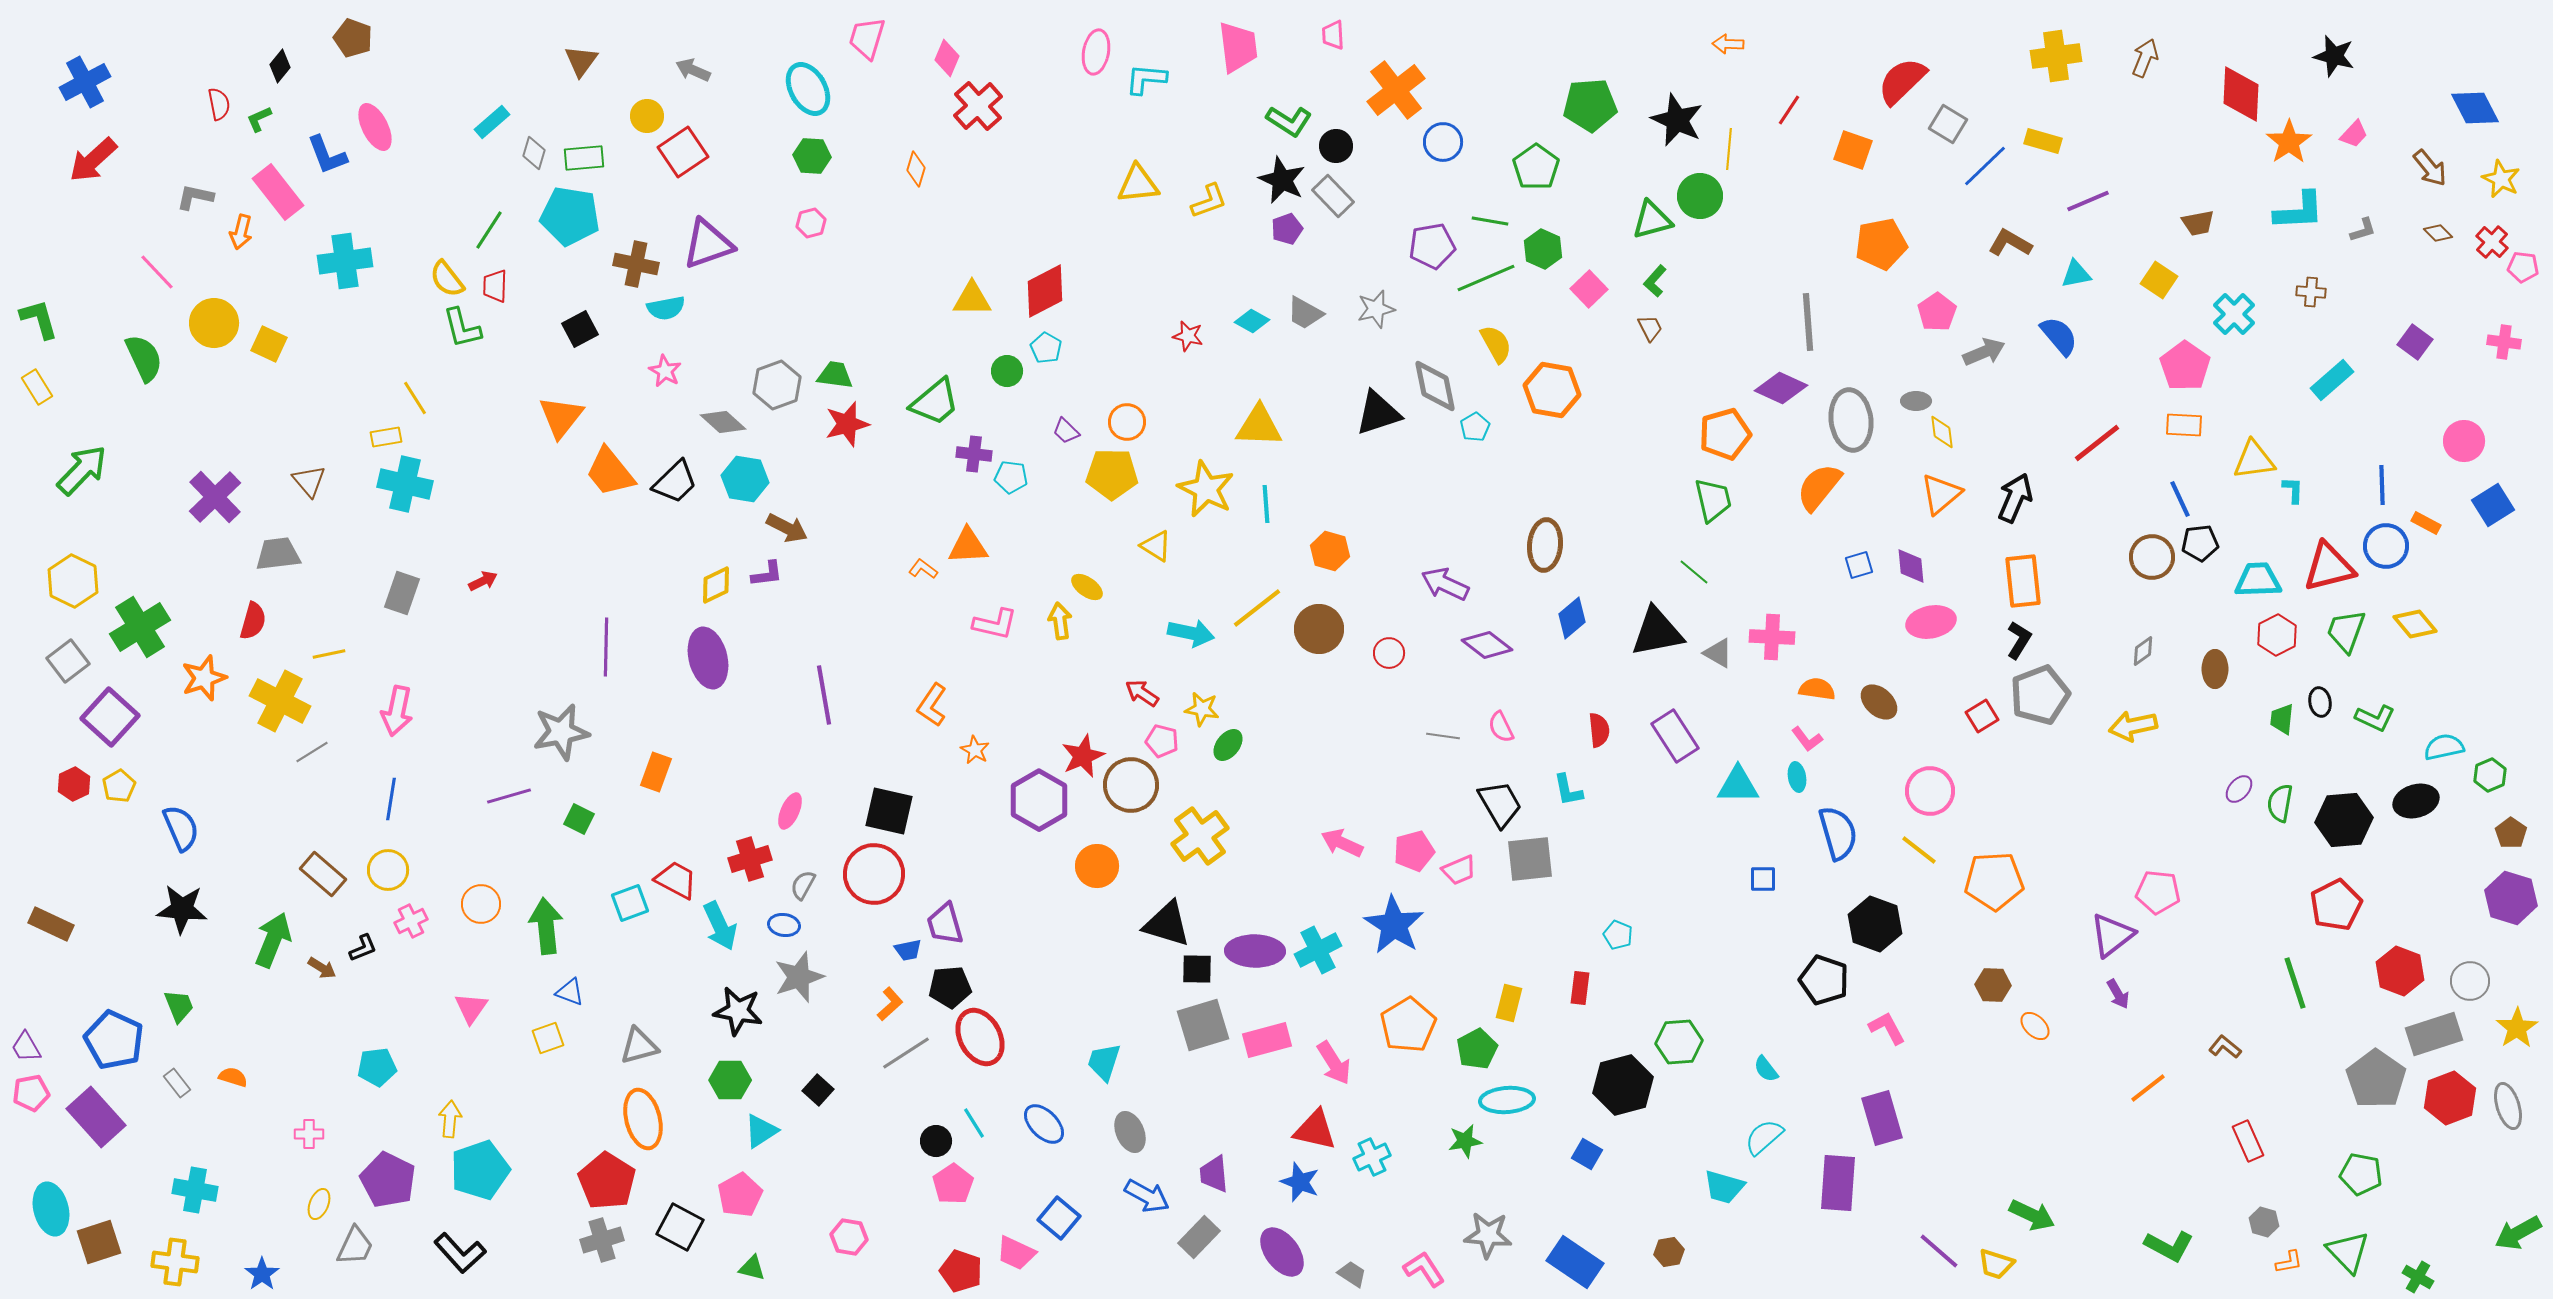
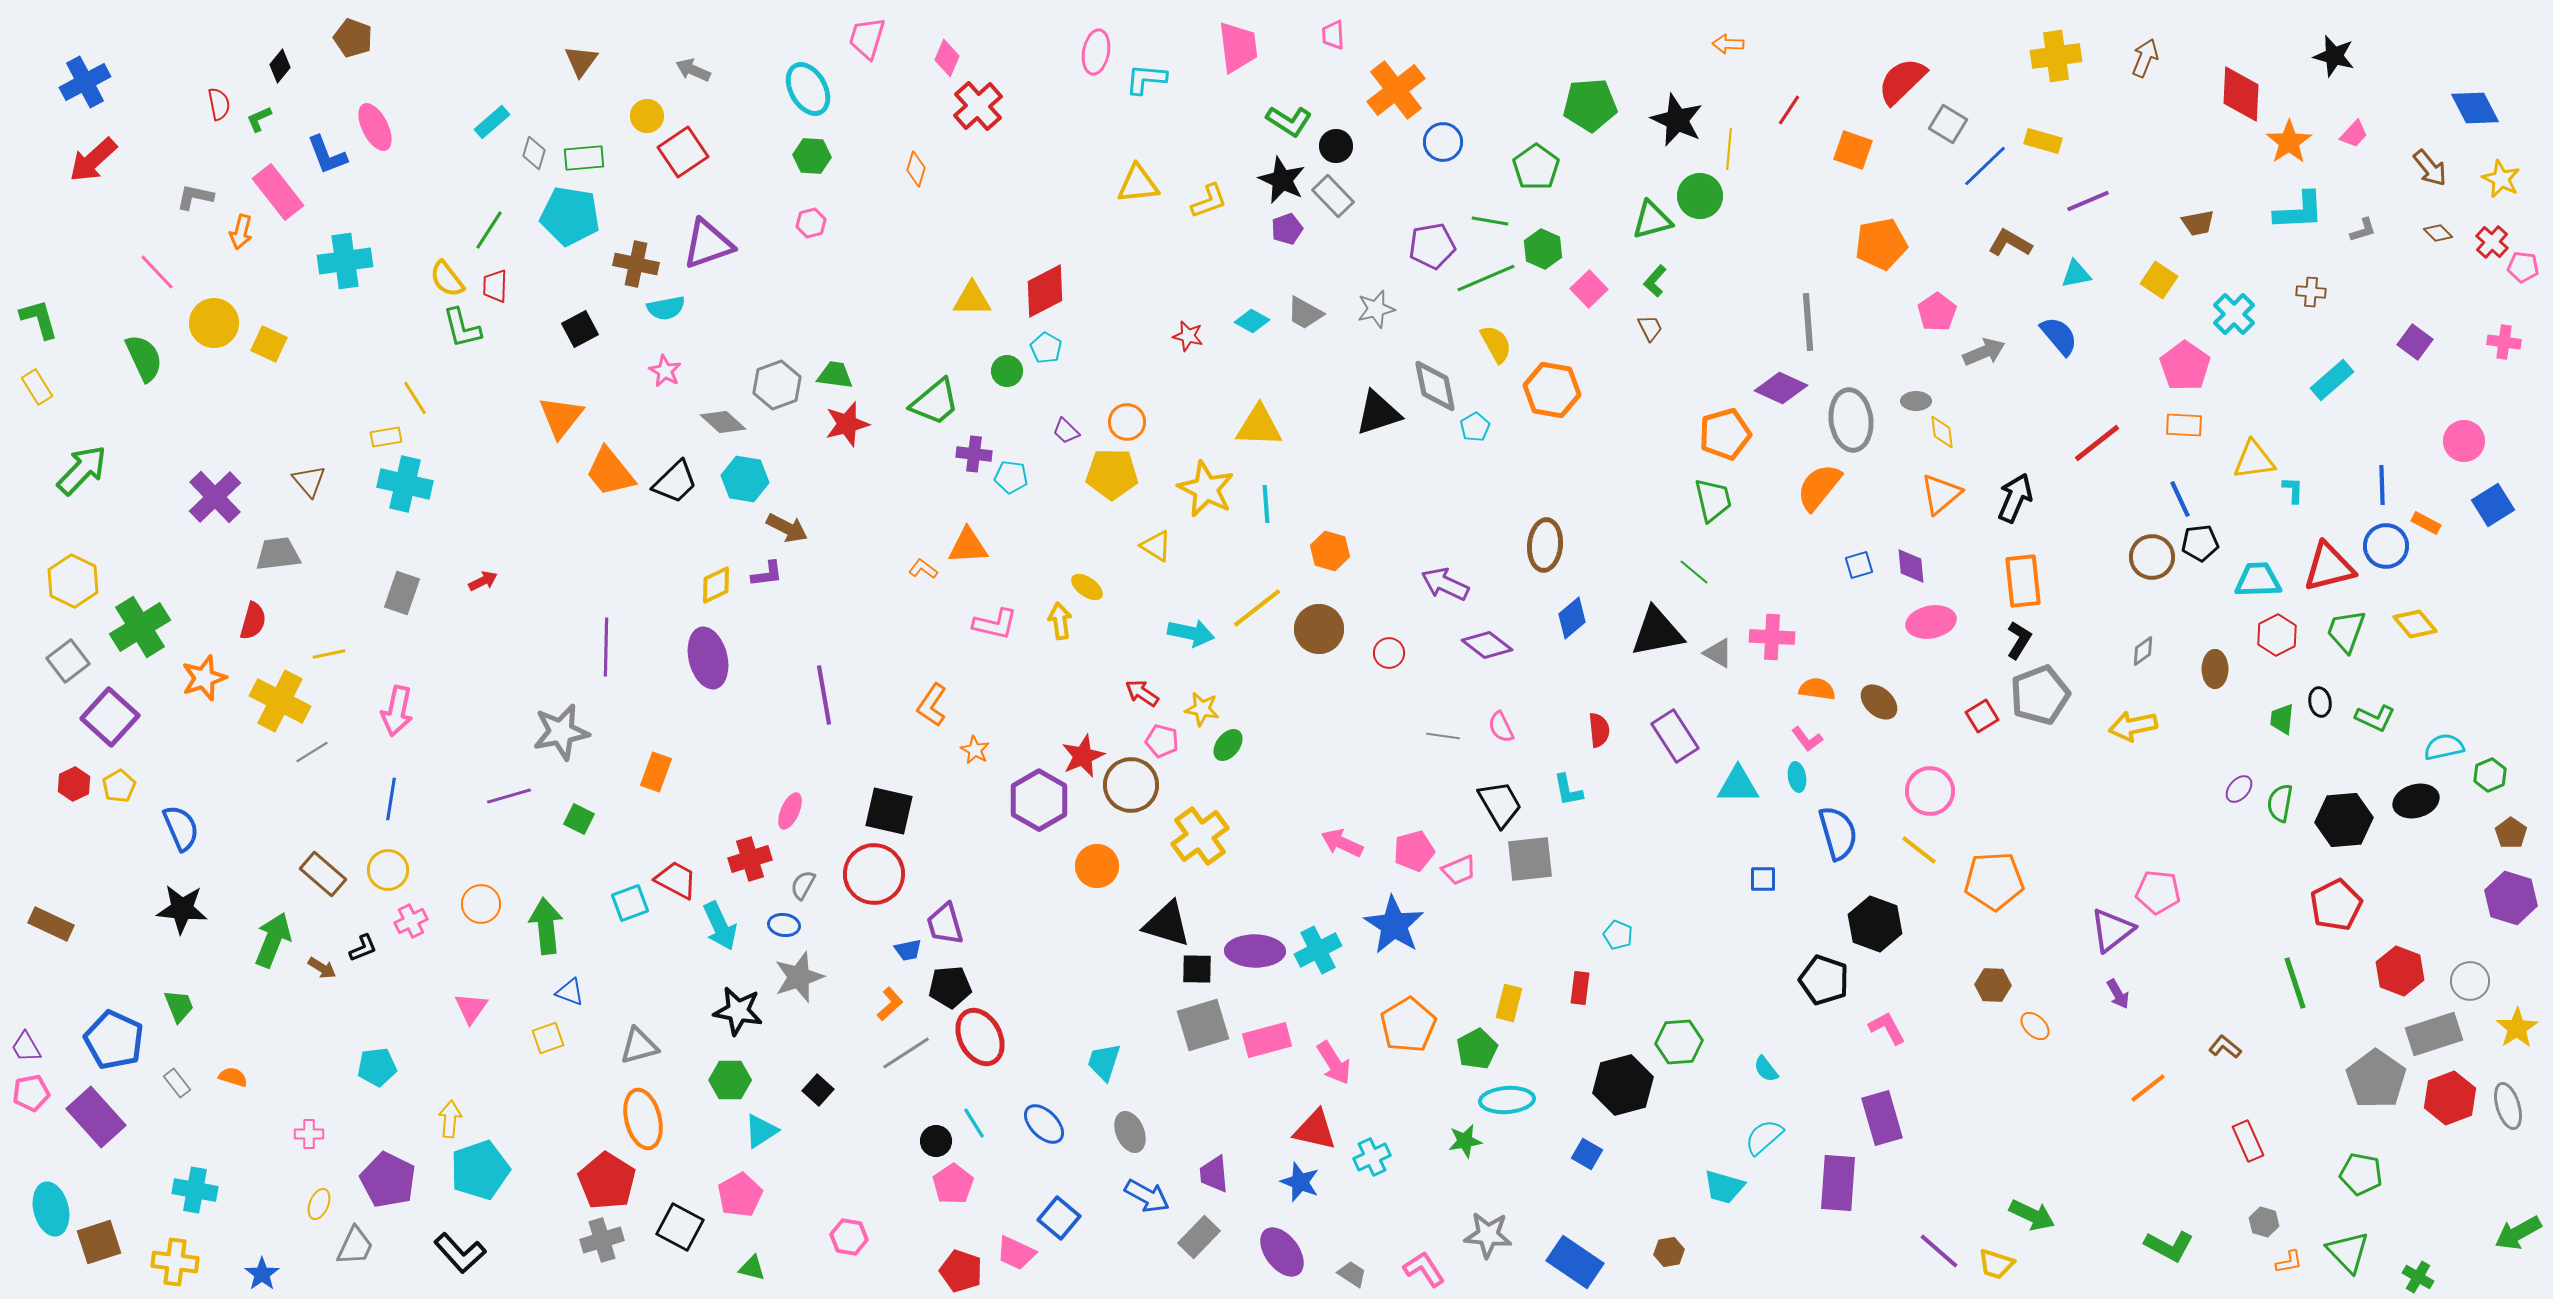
purple triangle at (2112, 935): moved 5 px up
